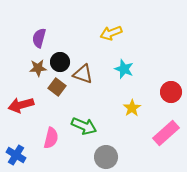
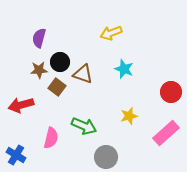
brown star: moved 1 px right, 2 px down
yellow star: moved 3 px left, 8 px down; rotated 18 degrees clockwise
